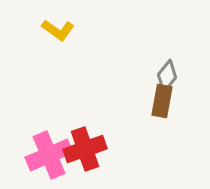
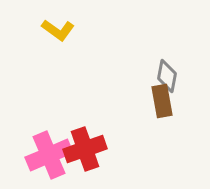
gray diamond: rotated 28 degrees counterclockwise
brown rectangle: rotated 20 degrees counterclockwise
